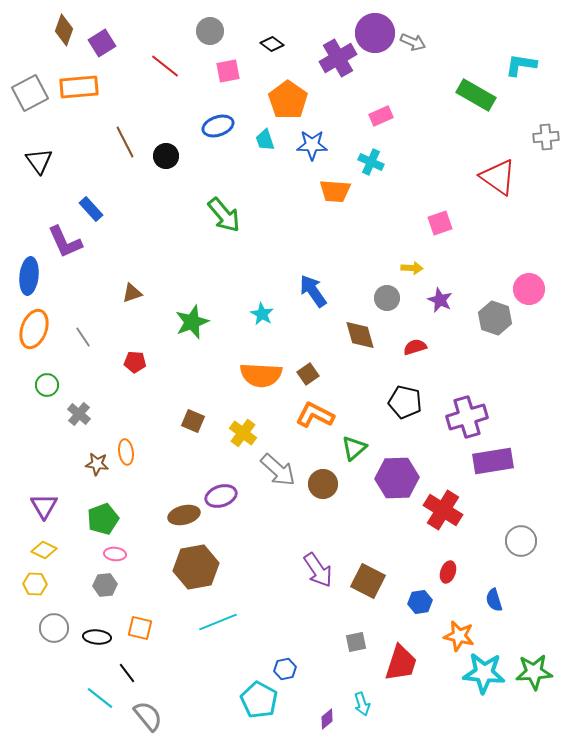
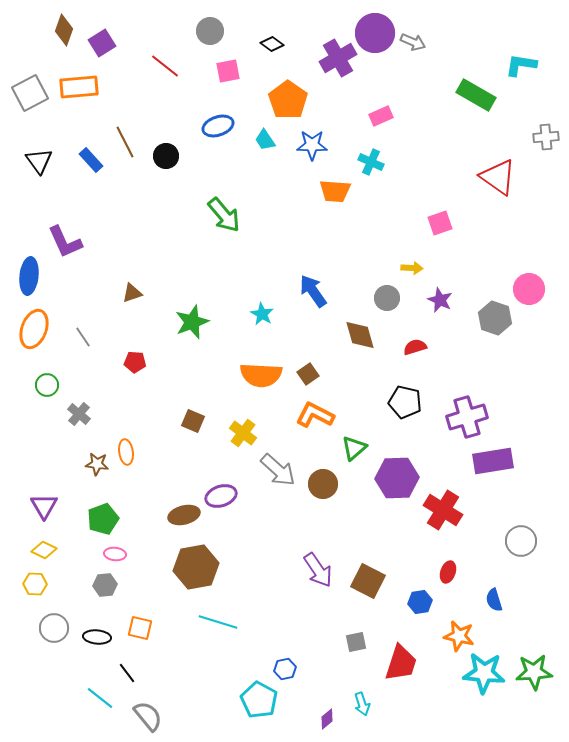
cyan trapezoid at (265, 140): rotated 15 degrees counterclockwise
blue rectangle at (91, 209): moved 49 px up
cyan line at (218, 622): rotated 39 degrees clockwise
